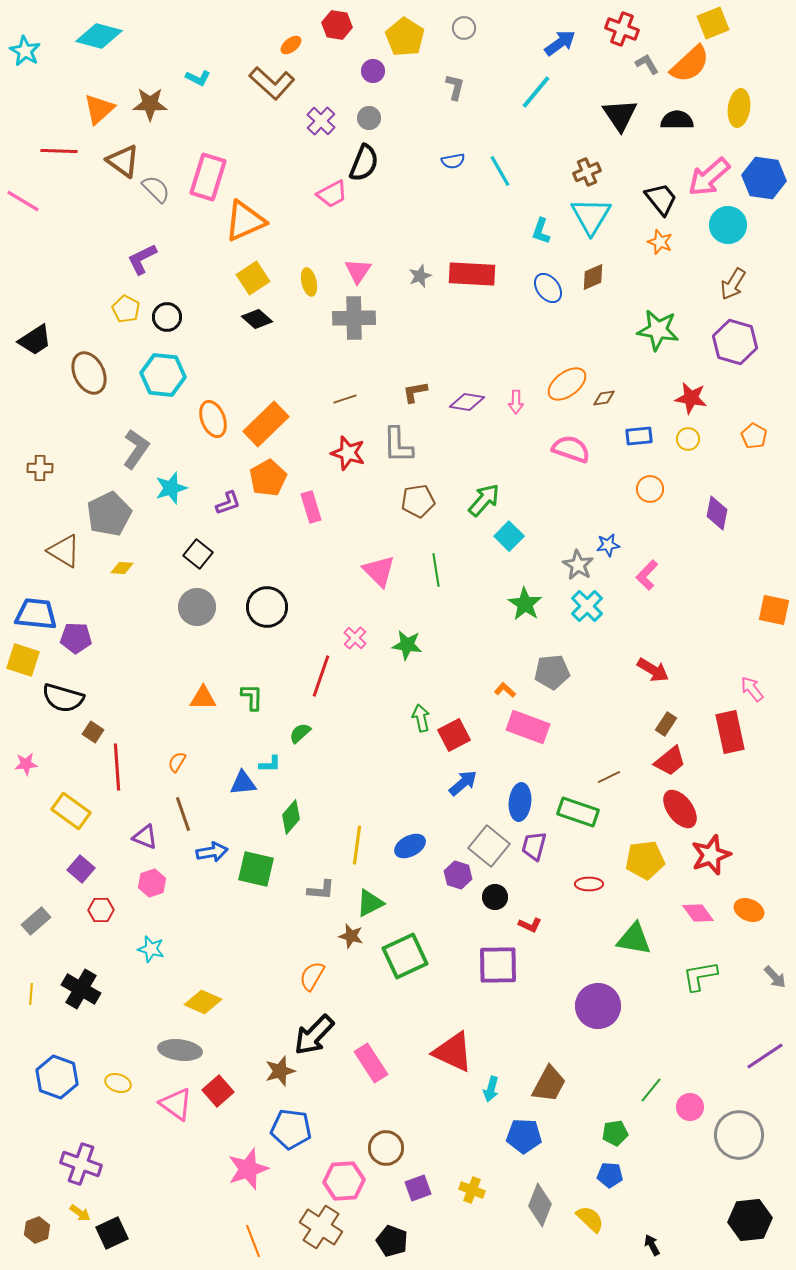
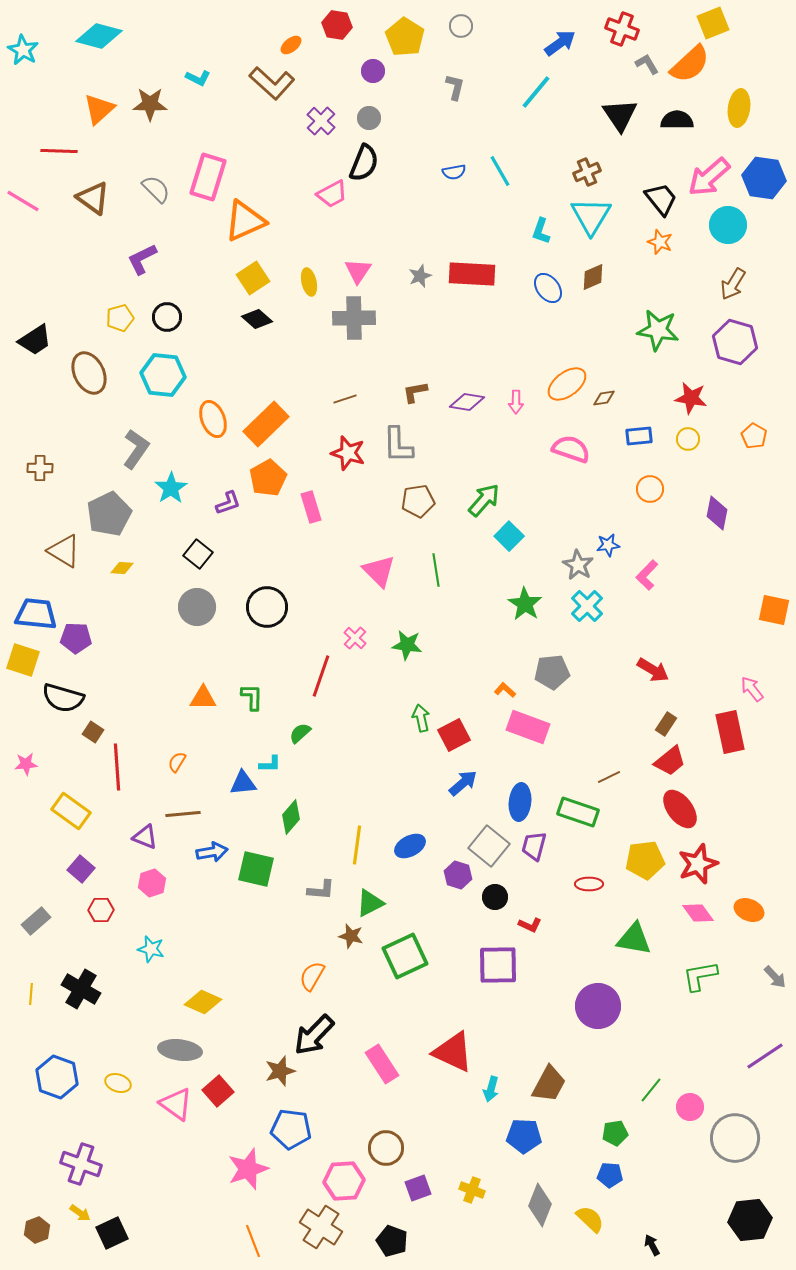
gray circle at (464, 28): moved 3 px left, 2 px up
cyan star at (25, 51): moved 2 px left, 1 px up
brown triangle at (123, 161): moved 30 px left, 37 px down
blue semicircle at (453, 161): moved 1 px right, 11 px down
yellow pentagon at (126, 309): moved 6 px left, 9 px down; rotated 28 degrees clockwise
cyan star at (171, 488): rotated 16 degrees counterclockwise
brown line at (183, 814): rotated 76 degrees counterclockwise
red star at (711, 855): moved 13 px left, 9 px down
pink rectangle at (371, 1063): moved 11 px right, 1 px down
gray circle at (739, 1135): moved 4 px left, 3 px down
